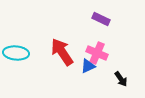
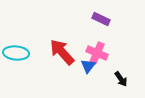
red arrow: rotated 8 degrees counterclockwise
blue triangle: rotated 28 degrees counterclockwise
